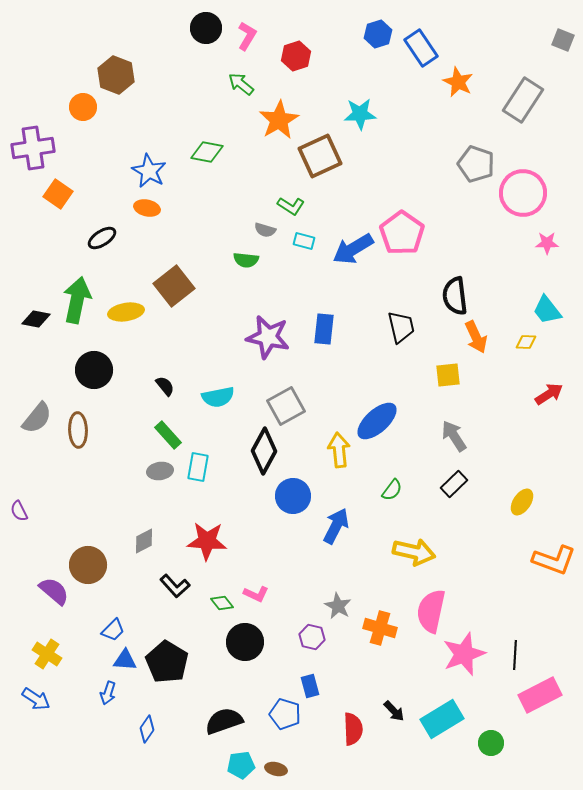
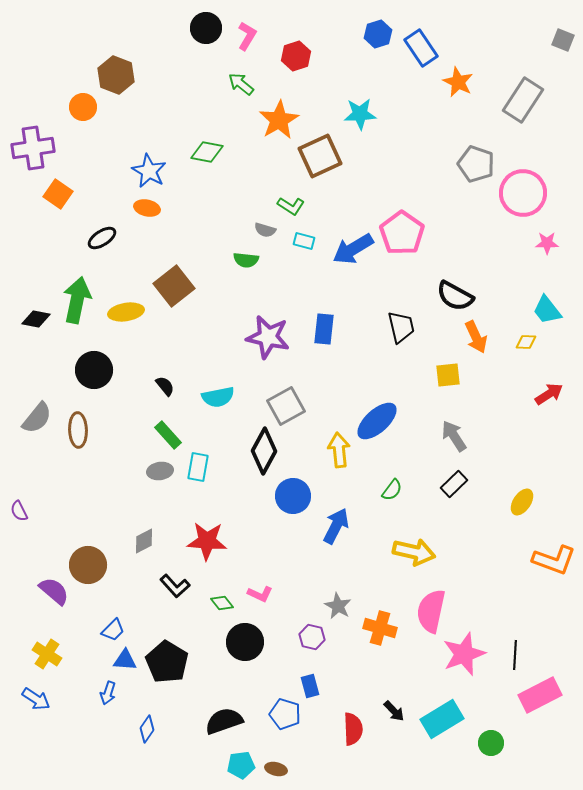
black semicircle at (455, 296): rotated 54 degrees counterclockwise
pink L-shape at (256, 594): moved 4 px right
